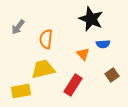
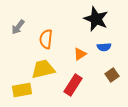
black star: moved 5 px right
blue semicircle: moved 1 px right, 3 px down
orange triangle: moved 3 px left; rotated 40 degrees clockwise
yellow rectangle: moved 1 px right, 1 px up
